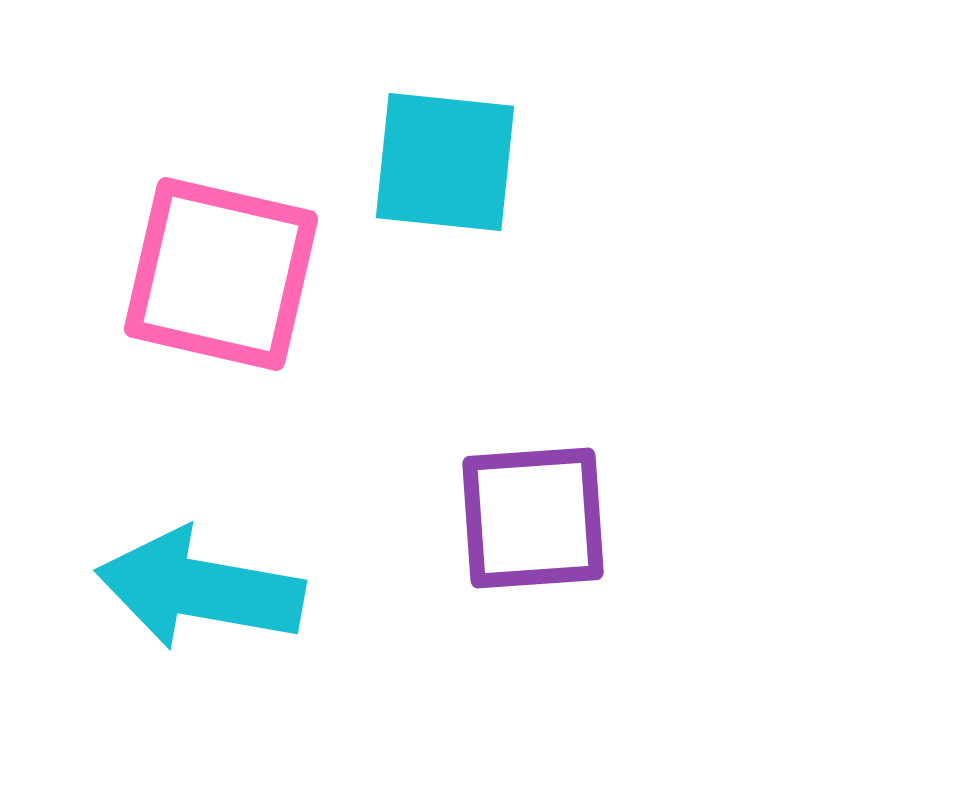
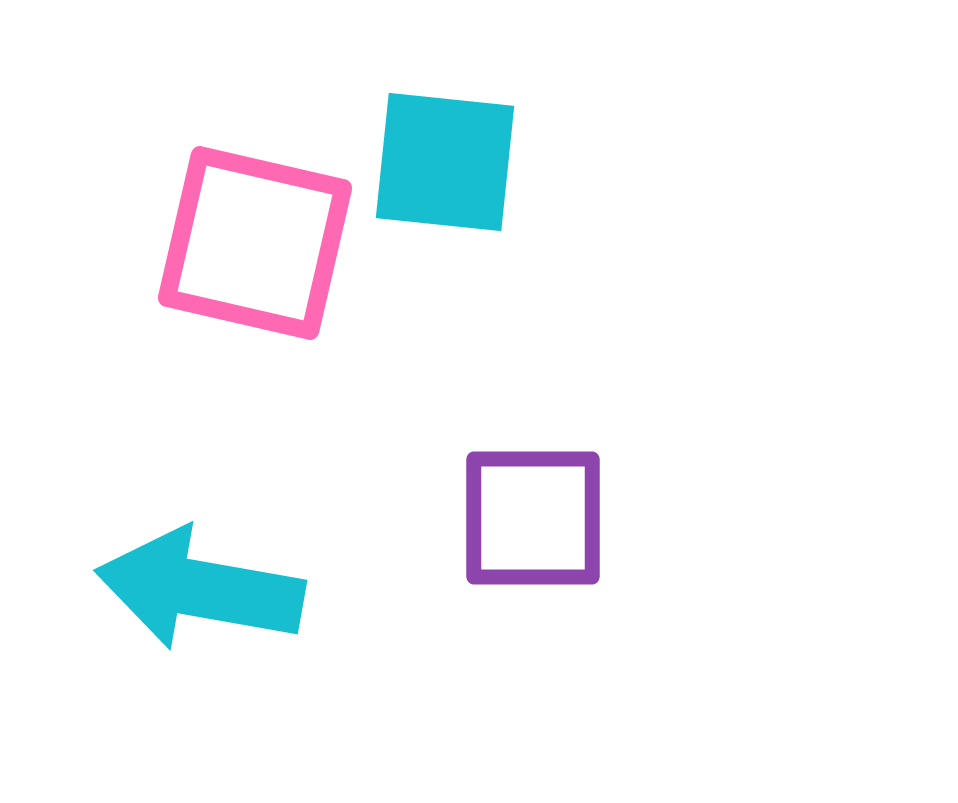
pink square: moved 34 px right, 31 px up
purple square: rotated 4 degrees clockwise
